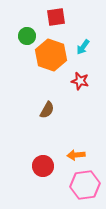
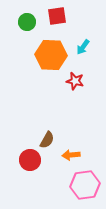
red square: moved 1 px right, 1 px up
green circle: moved 14 px up
orange hexagon: rotated 16 degrees counterclockwise
red star: moved 5 px left
brown semicircle: moved 30 px down
orange arrow: moved 5 px left
red circle: moved 13 px left, 6 px up
